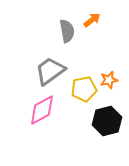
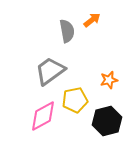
yellow pentagon: moved 9 px left, 11 px down
pink diamond: moved 1 px right, 6 px down
